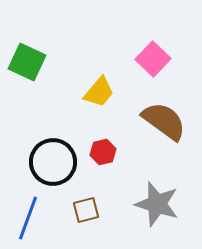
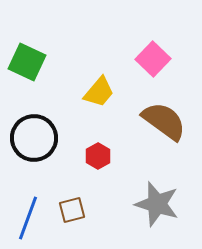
red hexagon: moved 5 px left, 4 px down; rotated 15 degrees counterclockwise
black circle: moved 19 px left, 24 px up
brown square: moved 14 px left
